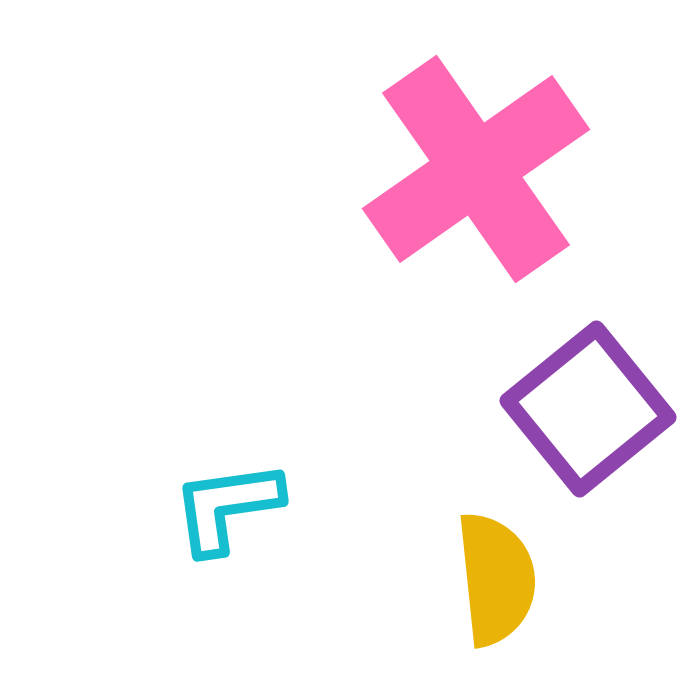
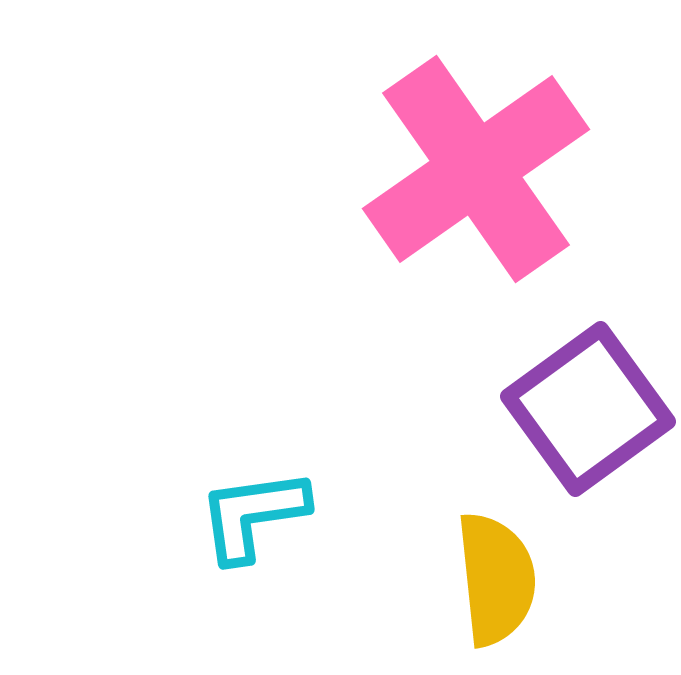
purple square: rotated 3 degrees clockwise
cyan L-shape: moved 26 px right, 8 px down
